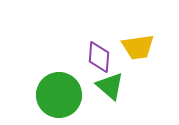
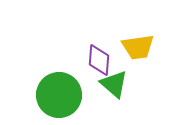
purple diamond: moved 3 px down
green triangle: moved 4 px right, 2 px up
